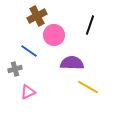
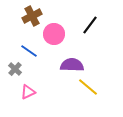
brown cross: moved 5 px left
black line: rotated 18 degrees clockwise
pink circle: moved 1 px up
purple semicircle: moved 2 px down
gray cross: rotated 32 degrees counterclockwise
yellow line: rotated 10 degrees clockwise
